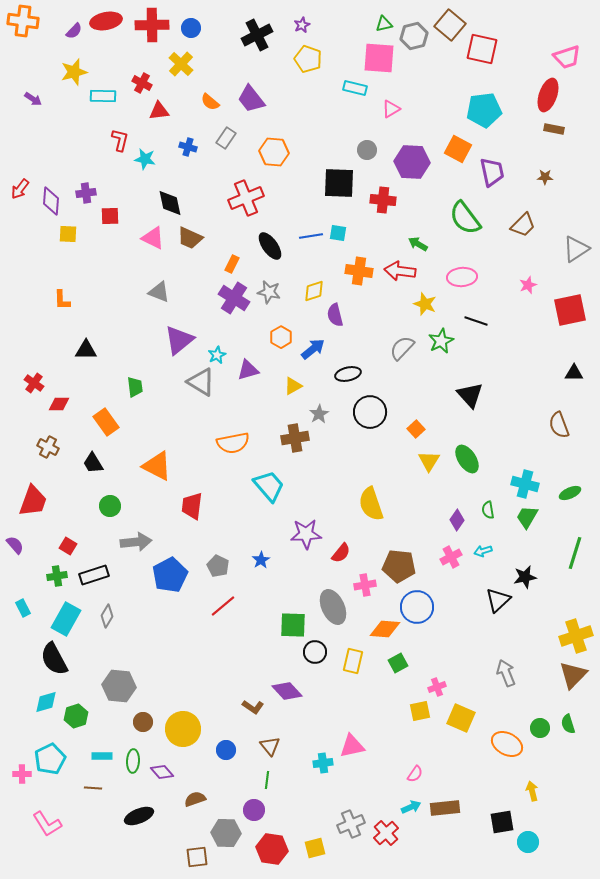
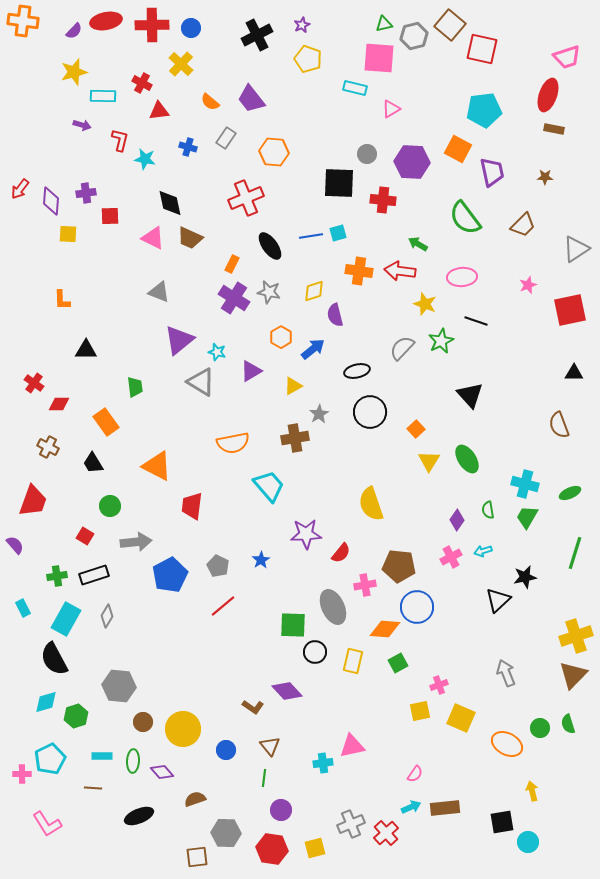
purple arrow at (33, 99): moved 49 px right, 26 px down; rotated 18 degrees counterclockwise
gray circle at (367, 150): moved 4 px down
cyan square at (338, 233): rotated 24 degrees counterclockwise
cyan star at (217, 355): moved 3 px up; rotated 30 degrees counterclockwise
purple triangle at (248, 370): moved 3 px right, 1 px down; rotated 15 degrees counterclockwise
black ellipse at (348, 374): moved 9 px right, 3 px up
red square at (68, 546): moved 17 px right, 10 px up
pink cross at (437, 687): moved 2 px right, 2 px up
green line at (267, 780): moved 3 px left, 2 px up
purple circle at (254, 810): moved 27 px right
